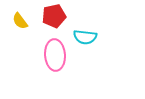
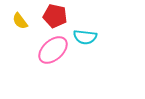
red pentagon: moved 1 px right; rotated 25 degrees clockwise
pink ellipse: moved 2 px left, 5 px up; rotated 52 degrees clockwise
